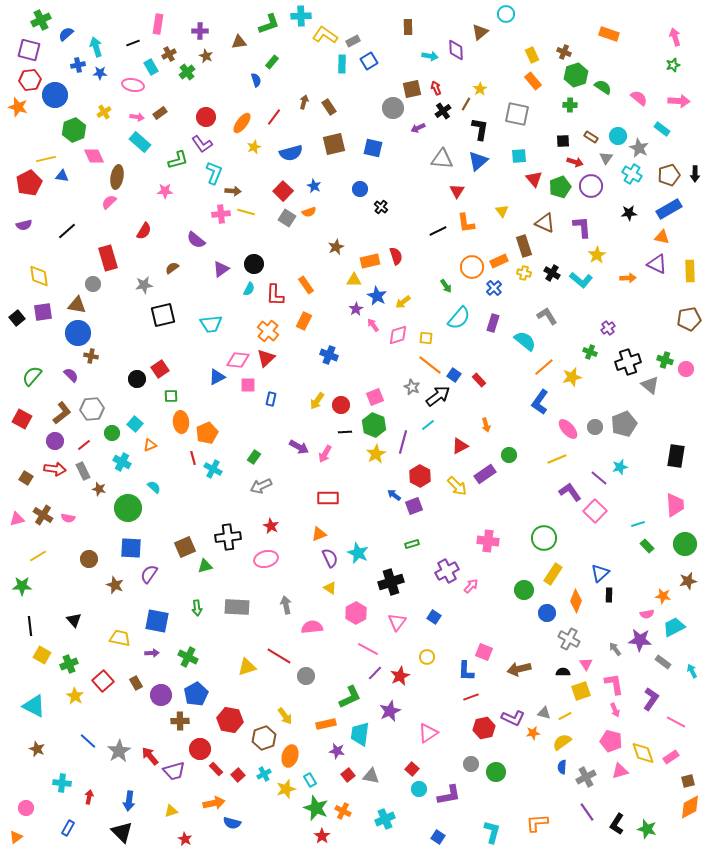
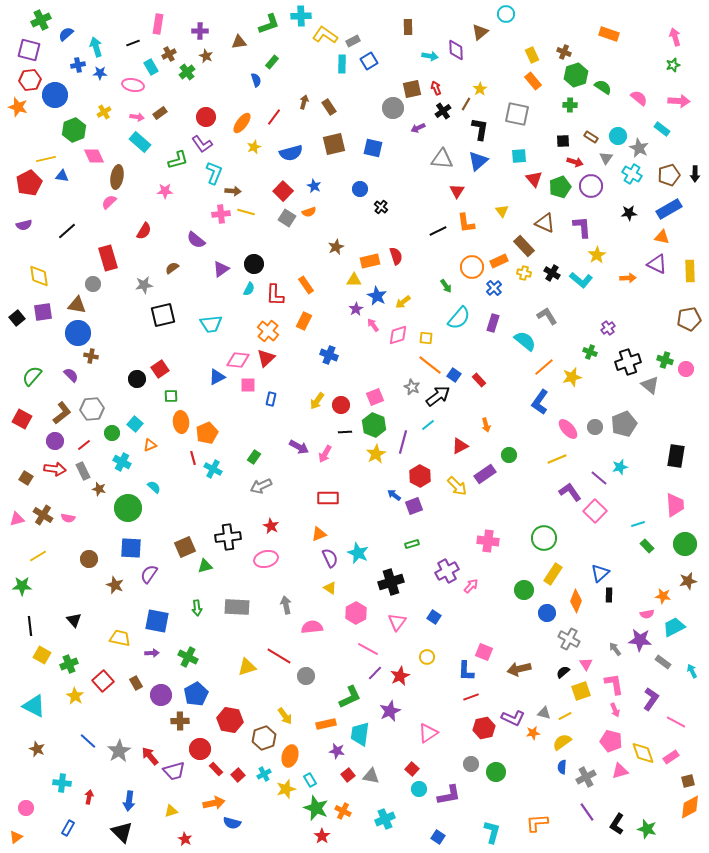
brown rectangle at (524, 246): rotated 25 degrees counterclockwise
black semicircle at (563, 672): rotated 40 degrees counterclockwise
